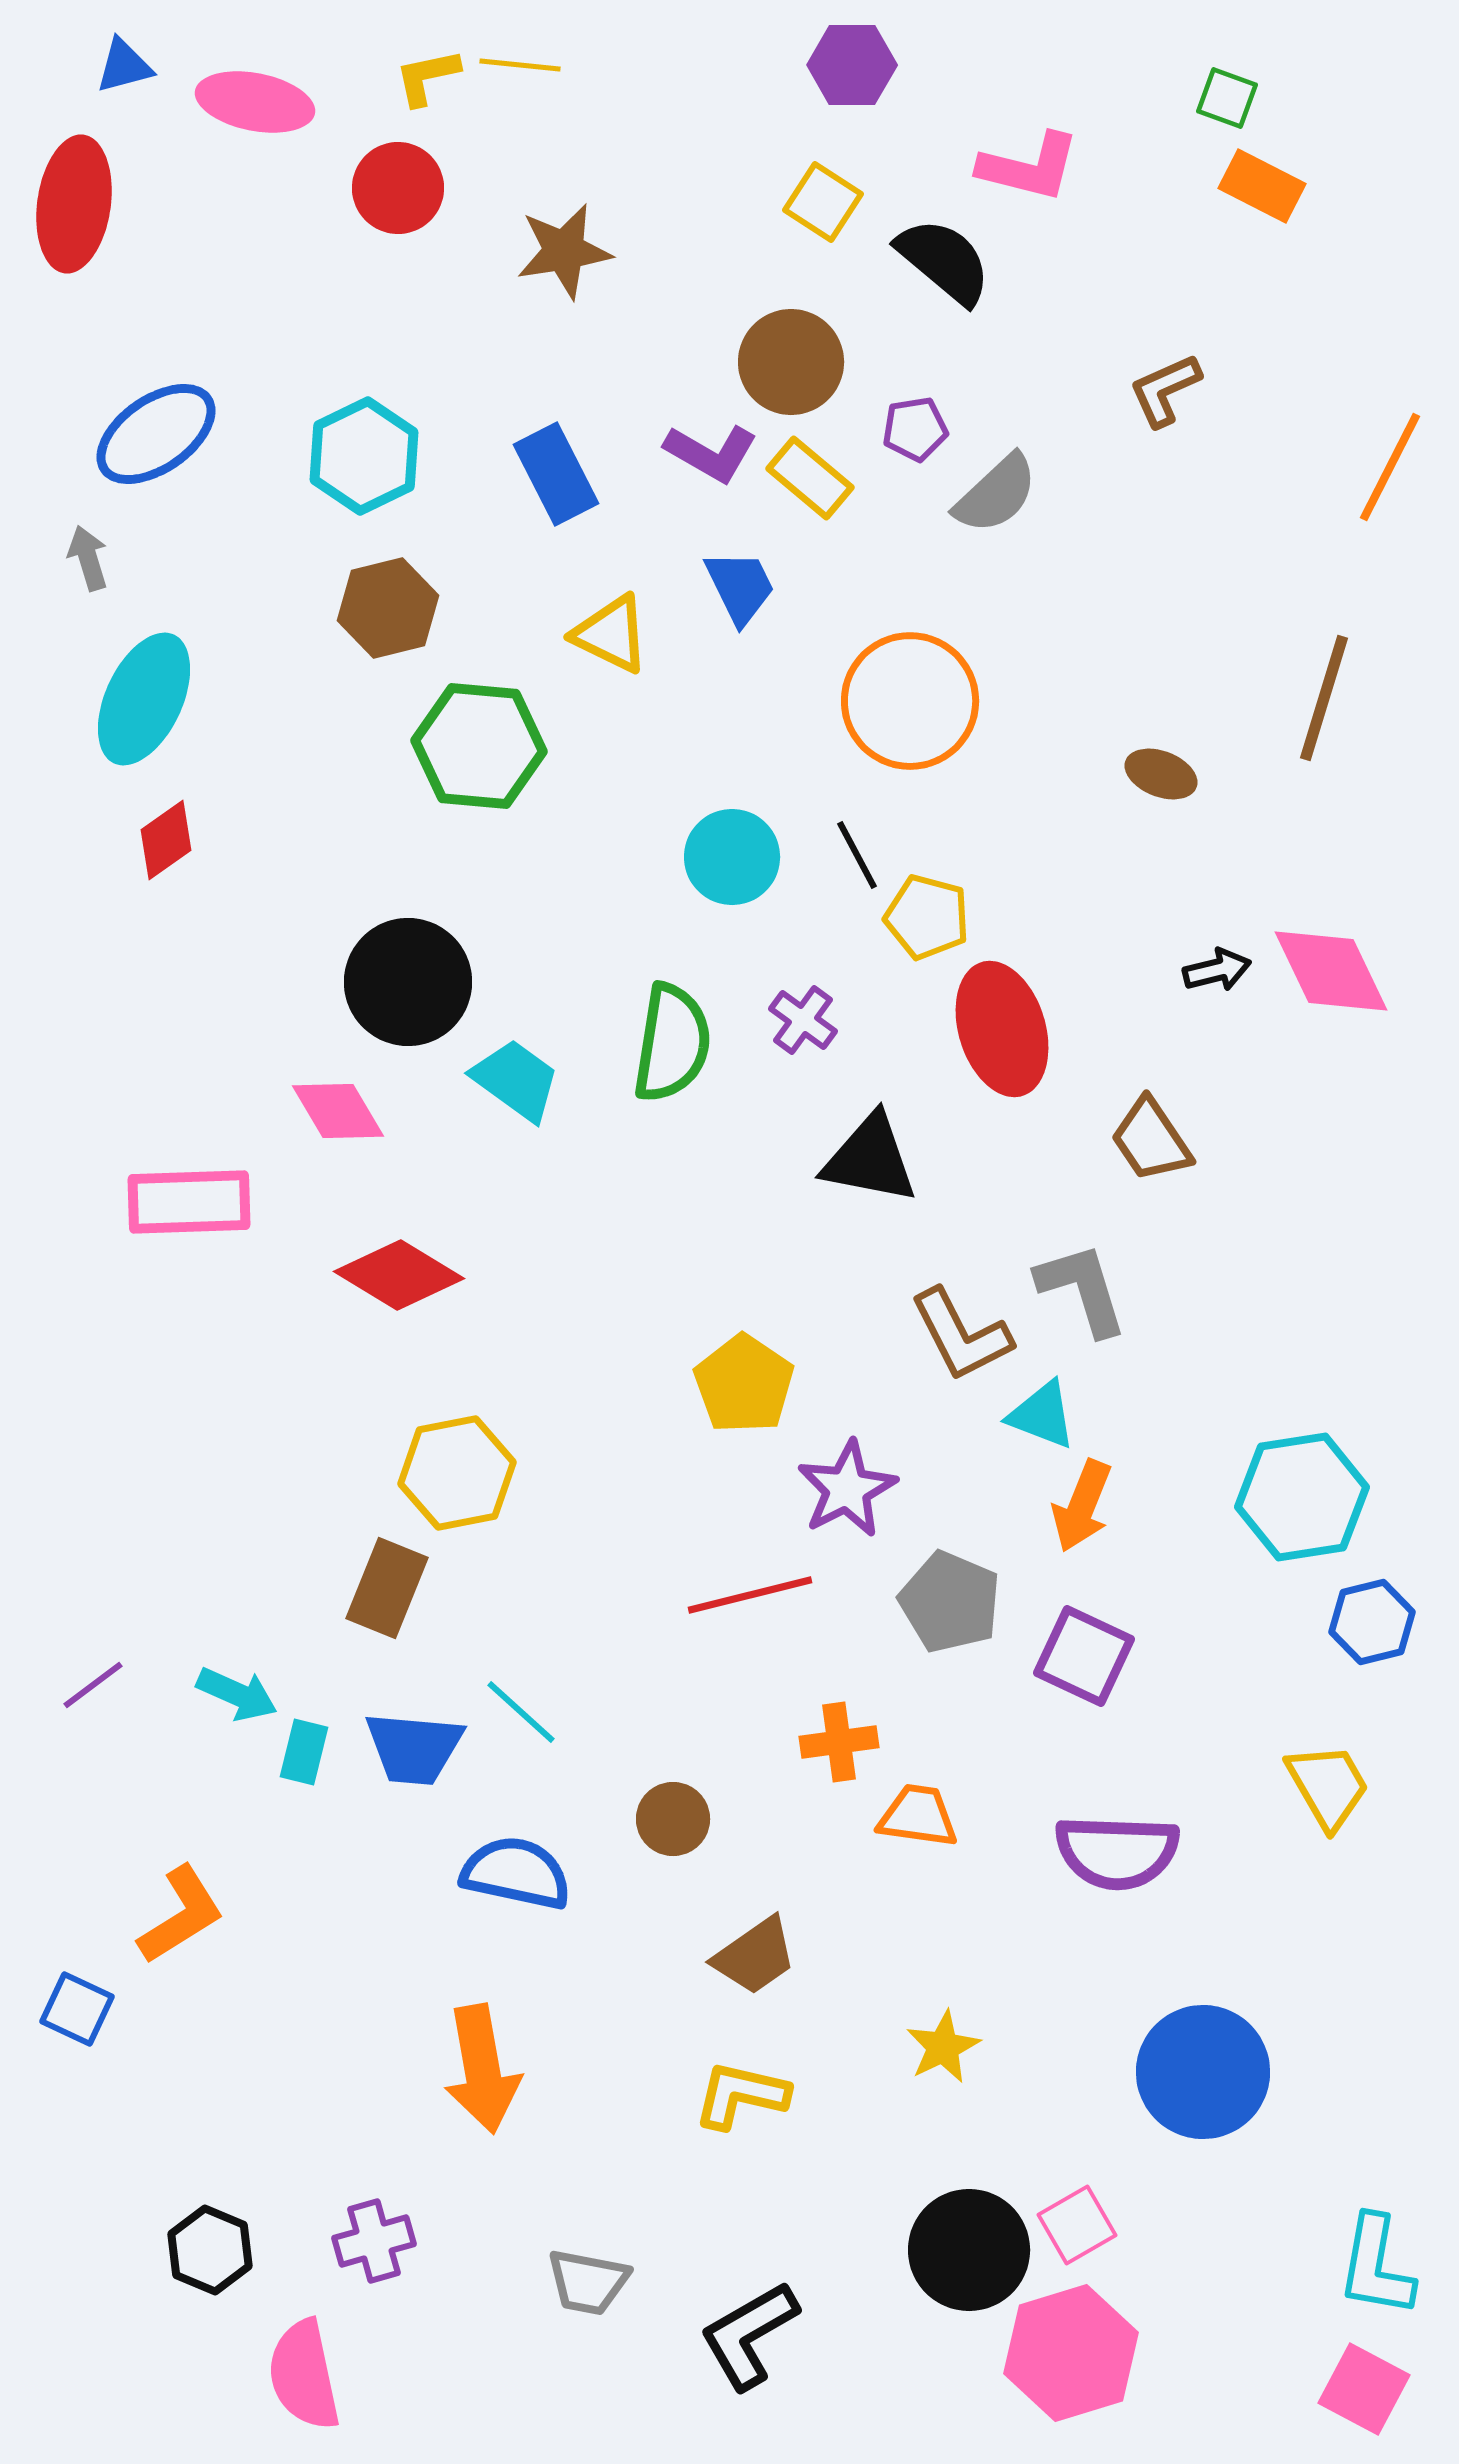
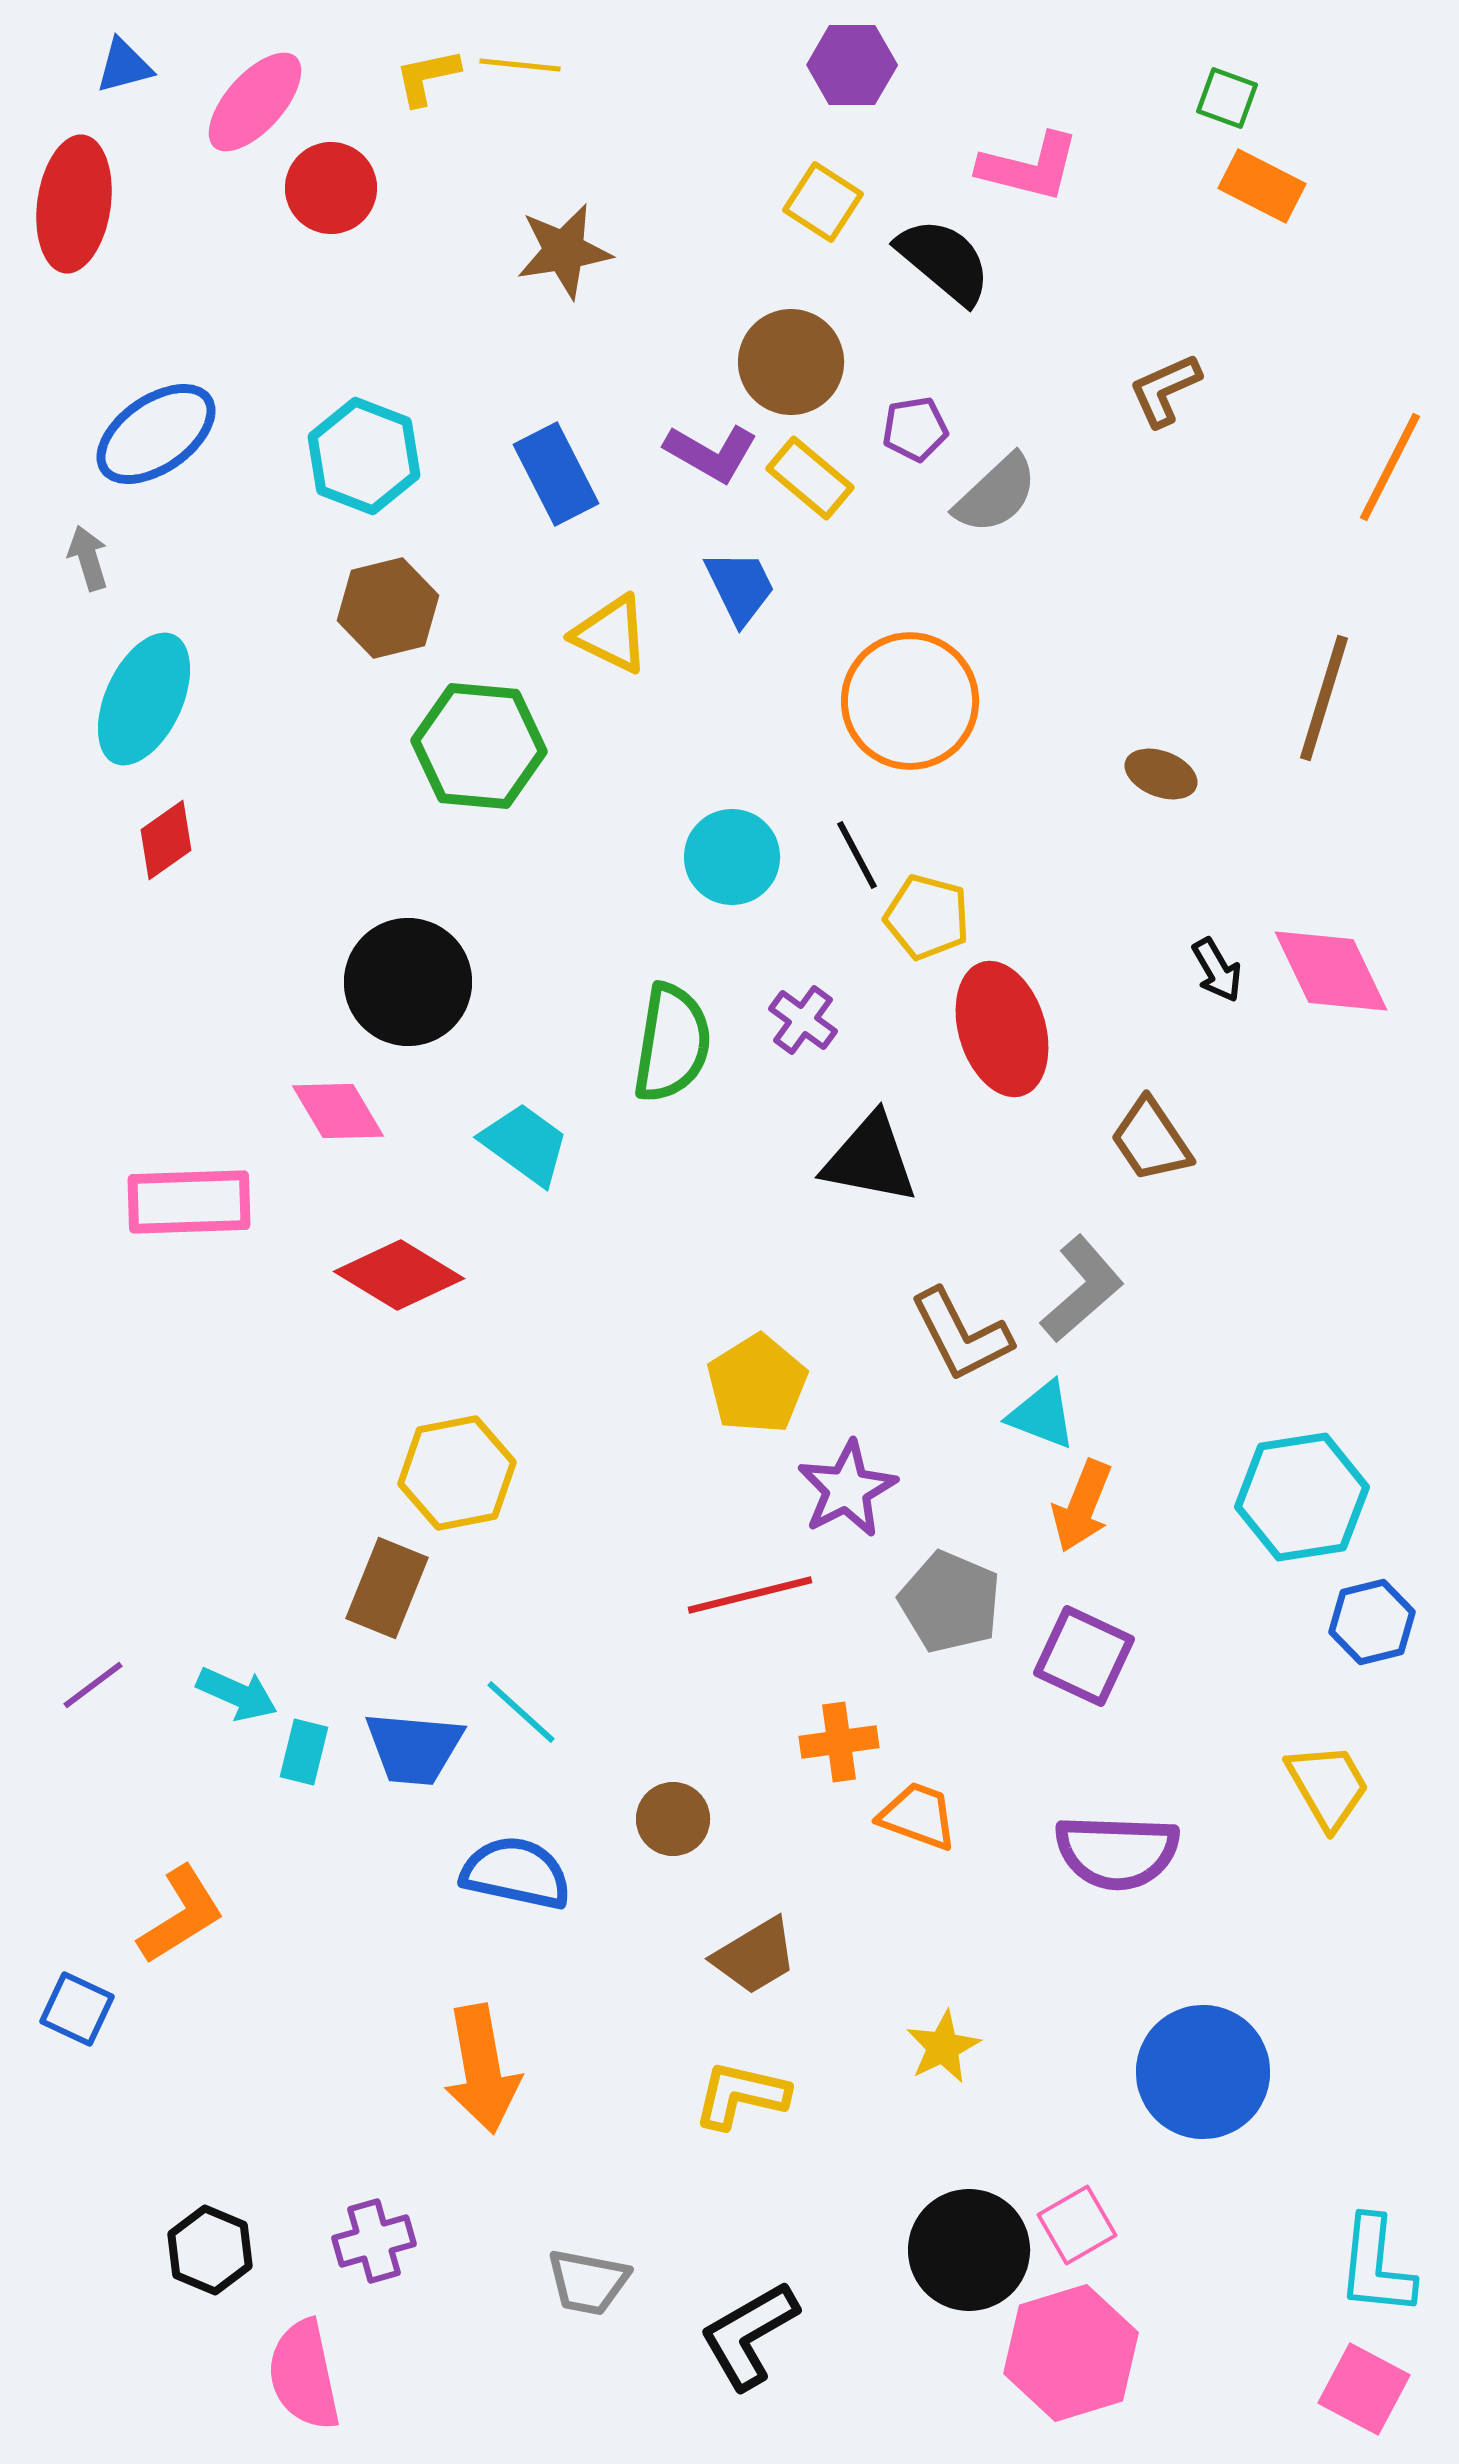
pink ellipse at (255, 102): rotated 59 degrees counterclockwise
red circle at (398, 188): moved 67 px left
cyan hexagon at (364, 456): rotated 13 degrees counterclockwise
black arrow at (1217, 970): rotated 74 degrees clockwise
cyan trapezoid at (516, 1080): moved 9 px right, 64 px down
gray L-shape at (1082, 1289): rotated 66 degrees clockwise
yellow pentagon at (744, 1384): moved 13 px right; rotated 6 degrees clockwise
orange trapezoid at (918, 1816): rotated 12 degrees clockwise
brown trapezoid at (755, 1956): rotated 4 degrees clockwise
cyan L-shape at (1376, 2266): rotated 4 degrees counterclockwise
